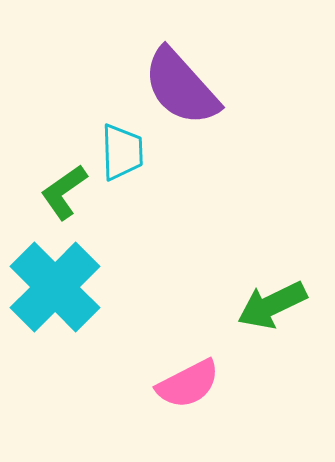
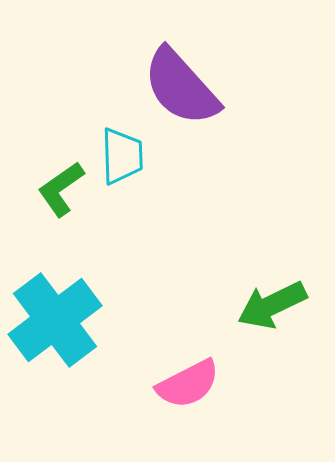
cyan trapezoid: moved 4 px down
green L-shape: moved 3 px left, 3 px up
cyan cross: moved 33 px down; rotated 8 degrees clockwise
